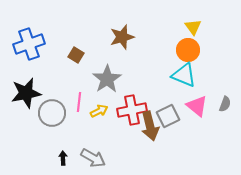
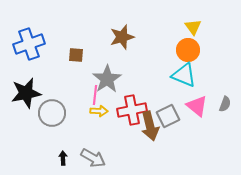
brown square: rotated 28 degrees counterclockwise
pink line: moved 16 px right, 7 px up
yellow arrow: rotated 30 degrees clockwise
